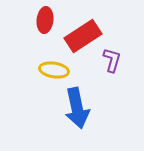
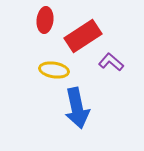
purple L-shape: moved 1 px left, 2 px down; rotated 65 degrees counterclockwise
